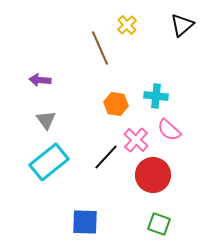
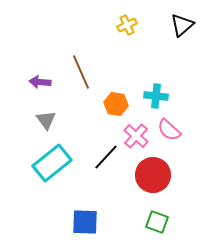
yellow cross: rotated 18 degrees clockwise
brown line: moved 19 px left, 24 px down
purple arrow: moved 2 px down
pink cross: moved 4 px up
cyan rectangle: moved 3 px right, 1 px down
green square: moved 2 px left, 2 px up
